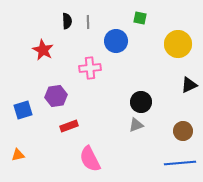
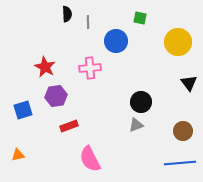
black semicircle: moved 7 px up
yellow circle: moved 2 px up
red star: moved 2 px right, 17 px down
black triangle: moved 2 px up; rotated 42 degrees counterclockwise
